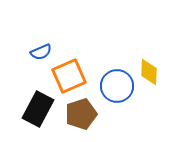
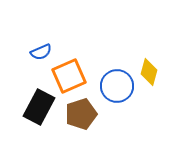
yellow diamond: rotated 12 degrees clockwise
black rectangle: moved 1 px right, 2 px up
